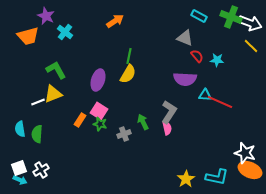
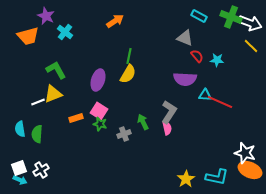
orange rectangle: moved 4 px left, 2 px up; rotated 40 degrees clockwise
